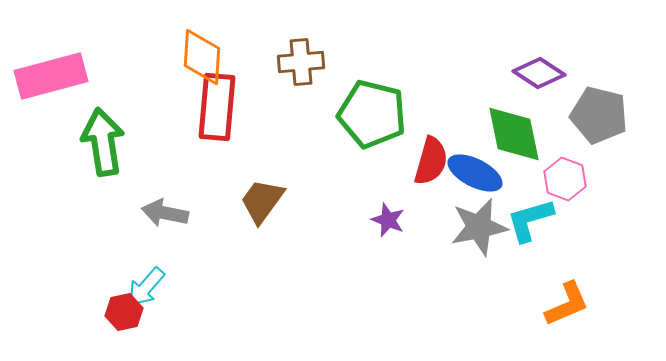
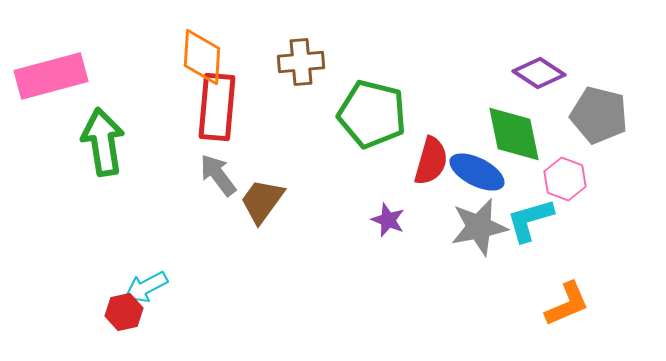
blue ellipse: moved 2 px right, 1 px up
gray arrow: moved 53 px right, 38 px up; rotated 42 degrees clockwise
cyan arrow: rotated 21 degrees clockwise
